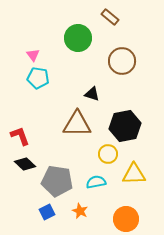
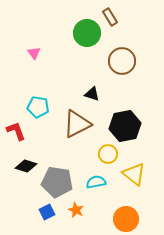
brown rectangle: rotated 18 degrees clockwise
green circle: moved 9 px right, 5 px up
pink triangle: moved 1 px right, 2 px up
cyan pentagon: moved 29 px down
brown triangle: rotated 28 degrees counterclockwise
red L-shape: moved 4 px left, 5 px up
black diamond: moved 1 px right, 2 px down; rotated 25 degrees counterclockwise
yellow triangle: rotated 40 degrees clockwise
gray pentagon: moved 1 px down
orange star: moved 4 px left, 1 px up
